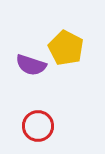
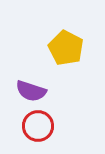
purple semicircle: moved 26 px down
